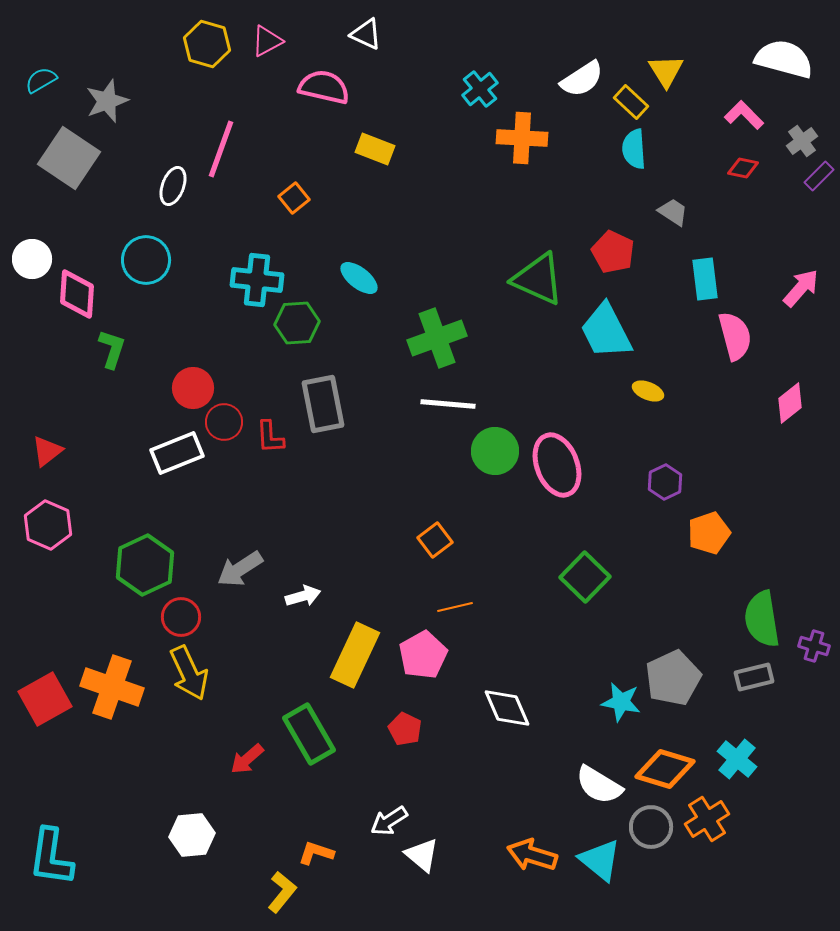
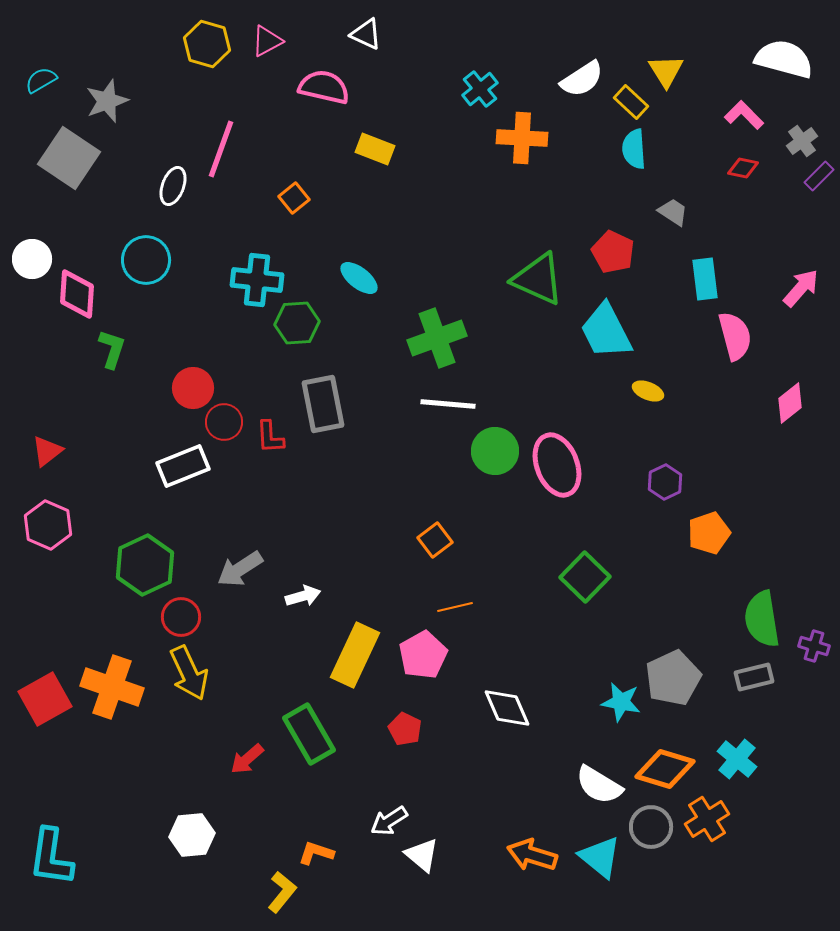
white rectangle at (177, 453): moved 6 px right, 13 px down
cyan triangle at (600, 860): moved 3 px up
